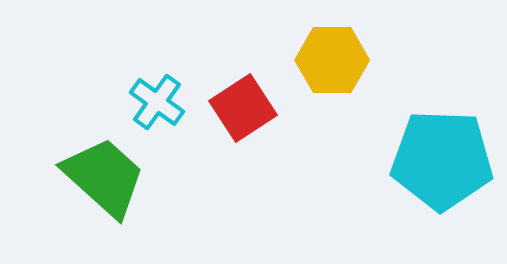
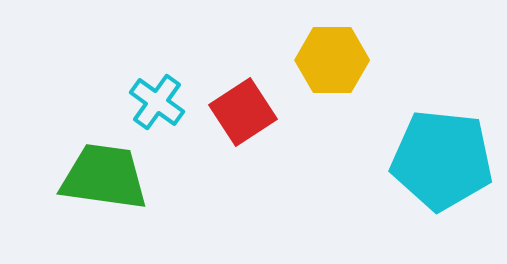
red square: moved 4 px down
cyan pentagon: rotated 4 degrees clockwise
green trapezoid: rotated 34 degrees counterclockwise
